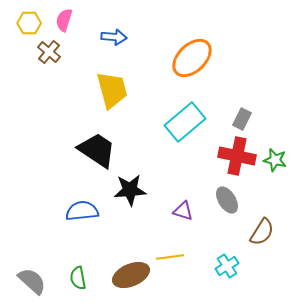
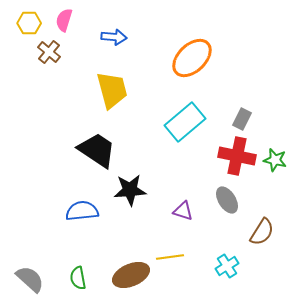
gray semicircle: moved 2 px left, 2 px up
